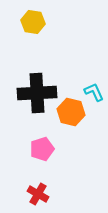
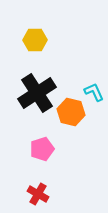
yellow hexagon: moved 2 px right, 18 px down; rotated 10 degrees counterclockwise
black cross: rotated 30 degrees counterclockwise
